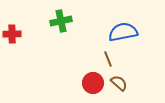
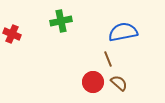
red cross: rotated 24 degrees clockwise
red circle: moved 1 px up
